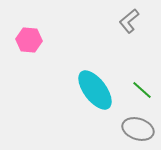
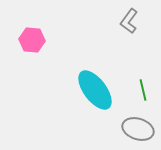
gray L-shape: rotated 15 degrees counterclockwise
pink hexagon: moved 3 px right
green line: moved 1 px right; rotated 35 degrees clockwise
